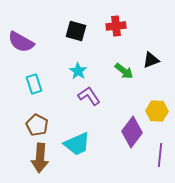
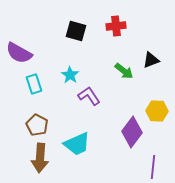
purple semicircle: moved 2 px left, 11 px down
cyan star: moved 8 px left, 4 px down
purple line: moved 7 px left, 12 px down
